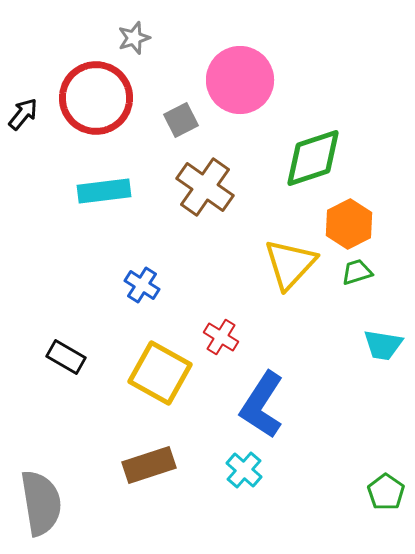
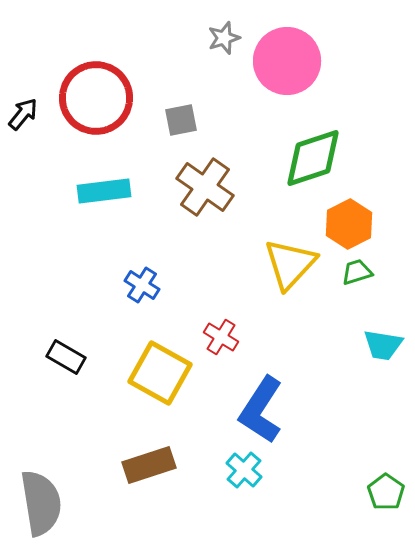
gray star: moved 90 px right
pink circle: moved 47 px right, 19 px up
gray square: rotated 16 degrees clockwise
blue L-shape: moved 1 px left, 5 px down
